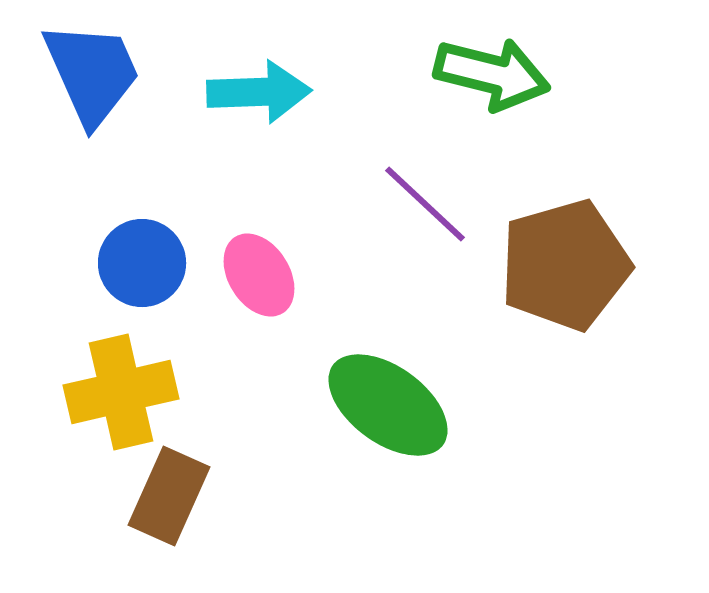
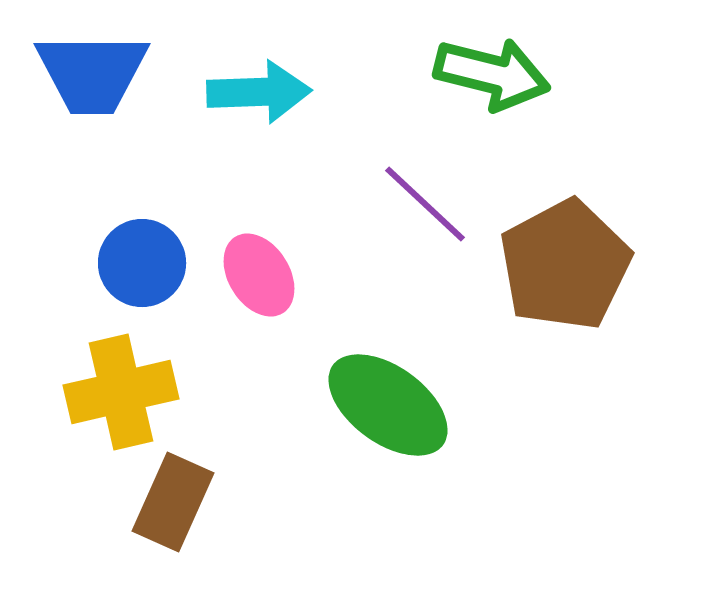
blue trapezoid: rotated 114 degrees clockwise
brown pentagon: rotated 12 degrees counterclockwise
brown rectangle: moved 4 px right, 6 px down
